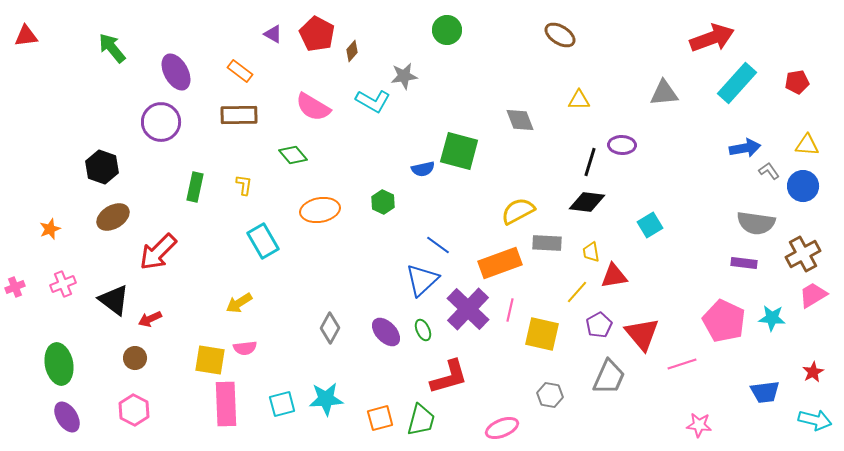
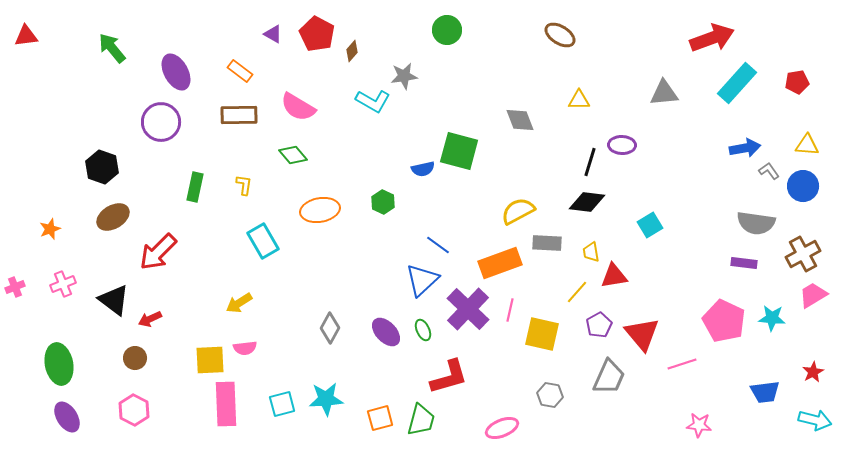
pink semicircle at (313, 107): moved 15 px left
yellow square at (210, 360): rotated 12 degrees counterclockwise
